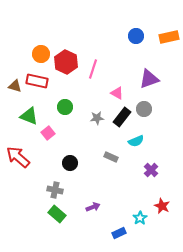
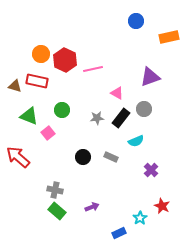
blue circle: moved 15 px up
red hexagon: moved 1 px left, 2 px up
pink line: rotated 60 degrees clockwise
purple triangle: moved 1 px right, 2 px up
green circle: moved 3 px left, 3 px down
black rectangle: moved 1 px left, 1 px down
black circle: moved 13 px right, 6 px up
purple arrow: moved 1 px left
green rectangle: moved 3 px up
